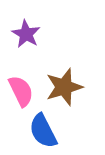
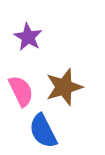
purple star: moved 2 px right, 3 px down
